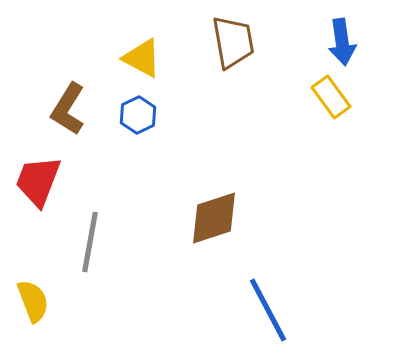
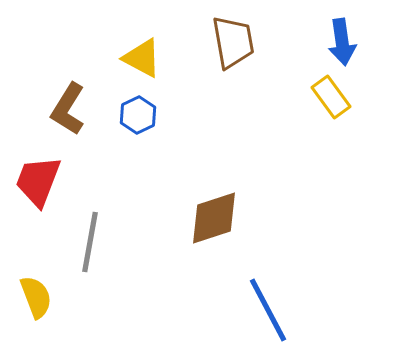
yellow semicircle: moved 3 px right, 4 px up
